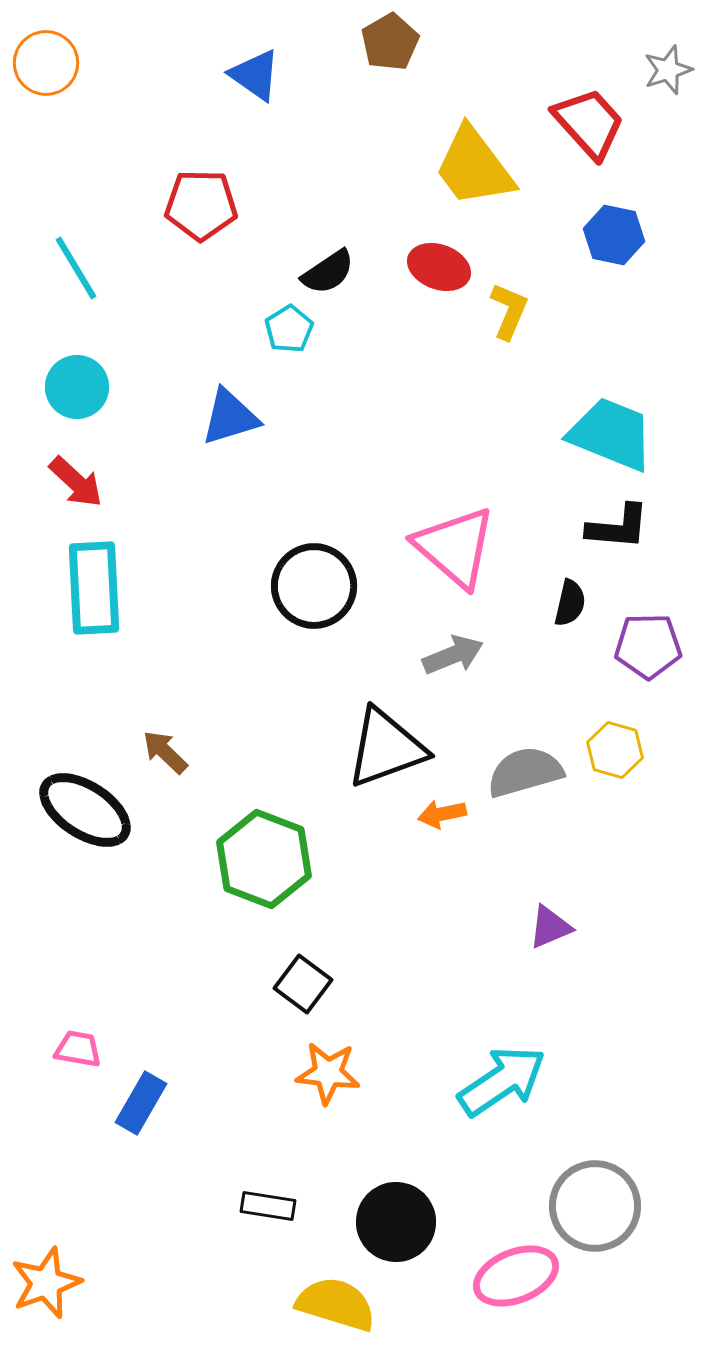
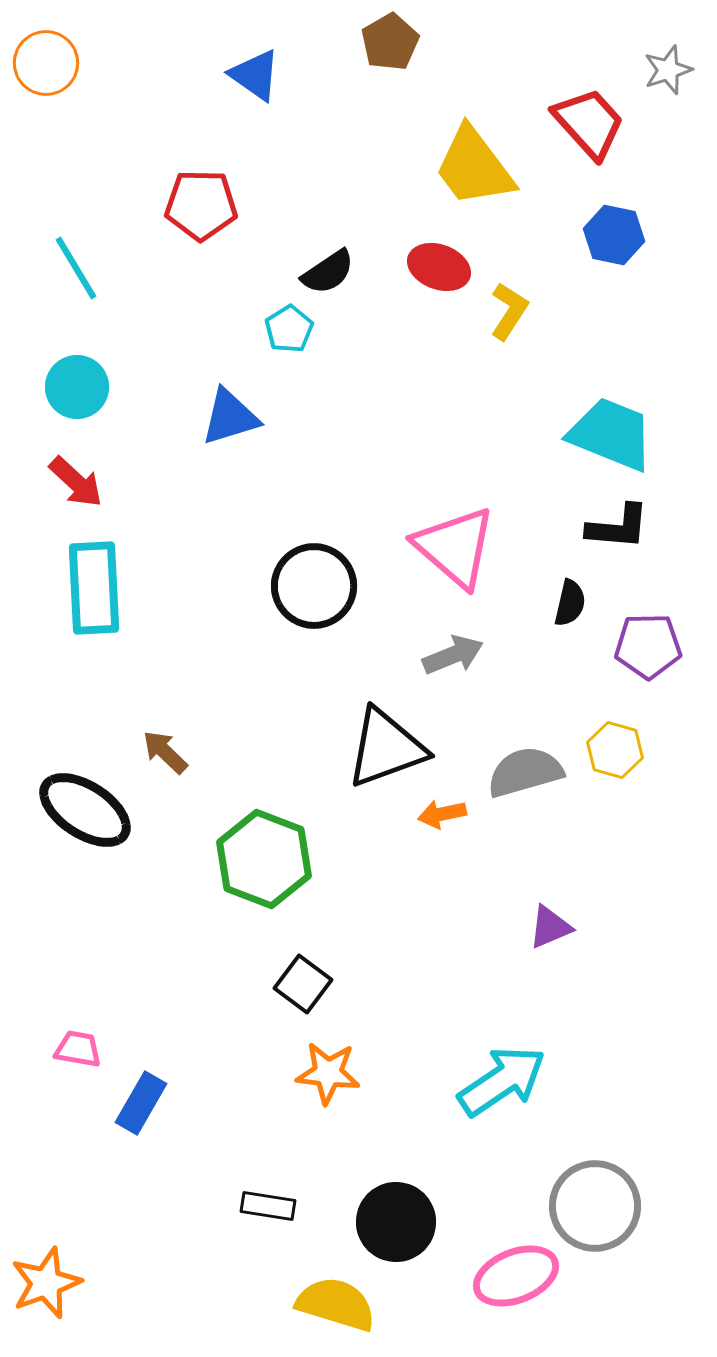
yellow L-shape at (509, 311): rotated 10 degrees clockwise
